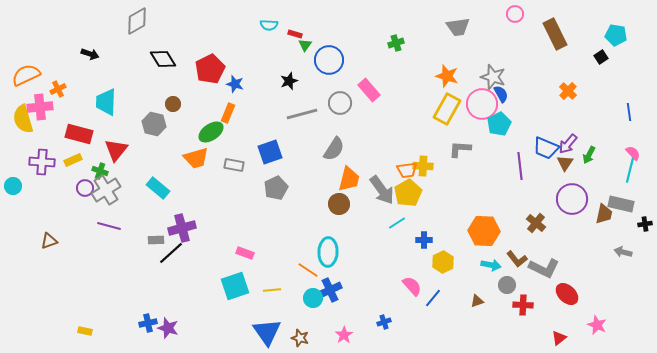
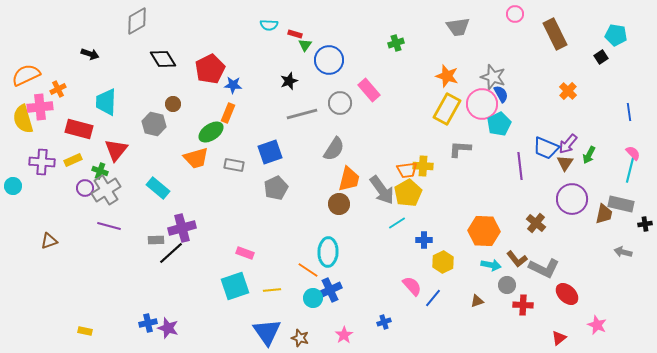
blue star at (235, 84): moved 2 px left, 1 px down; rotated 12 degrees counterclockwise
red rectangle at (79, 134): moved 5 px up
